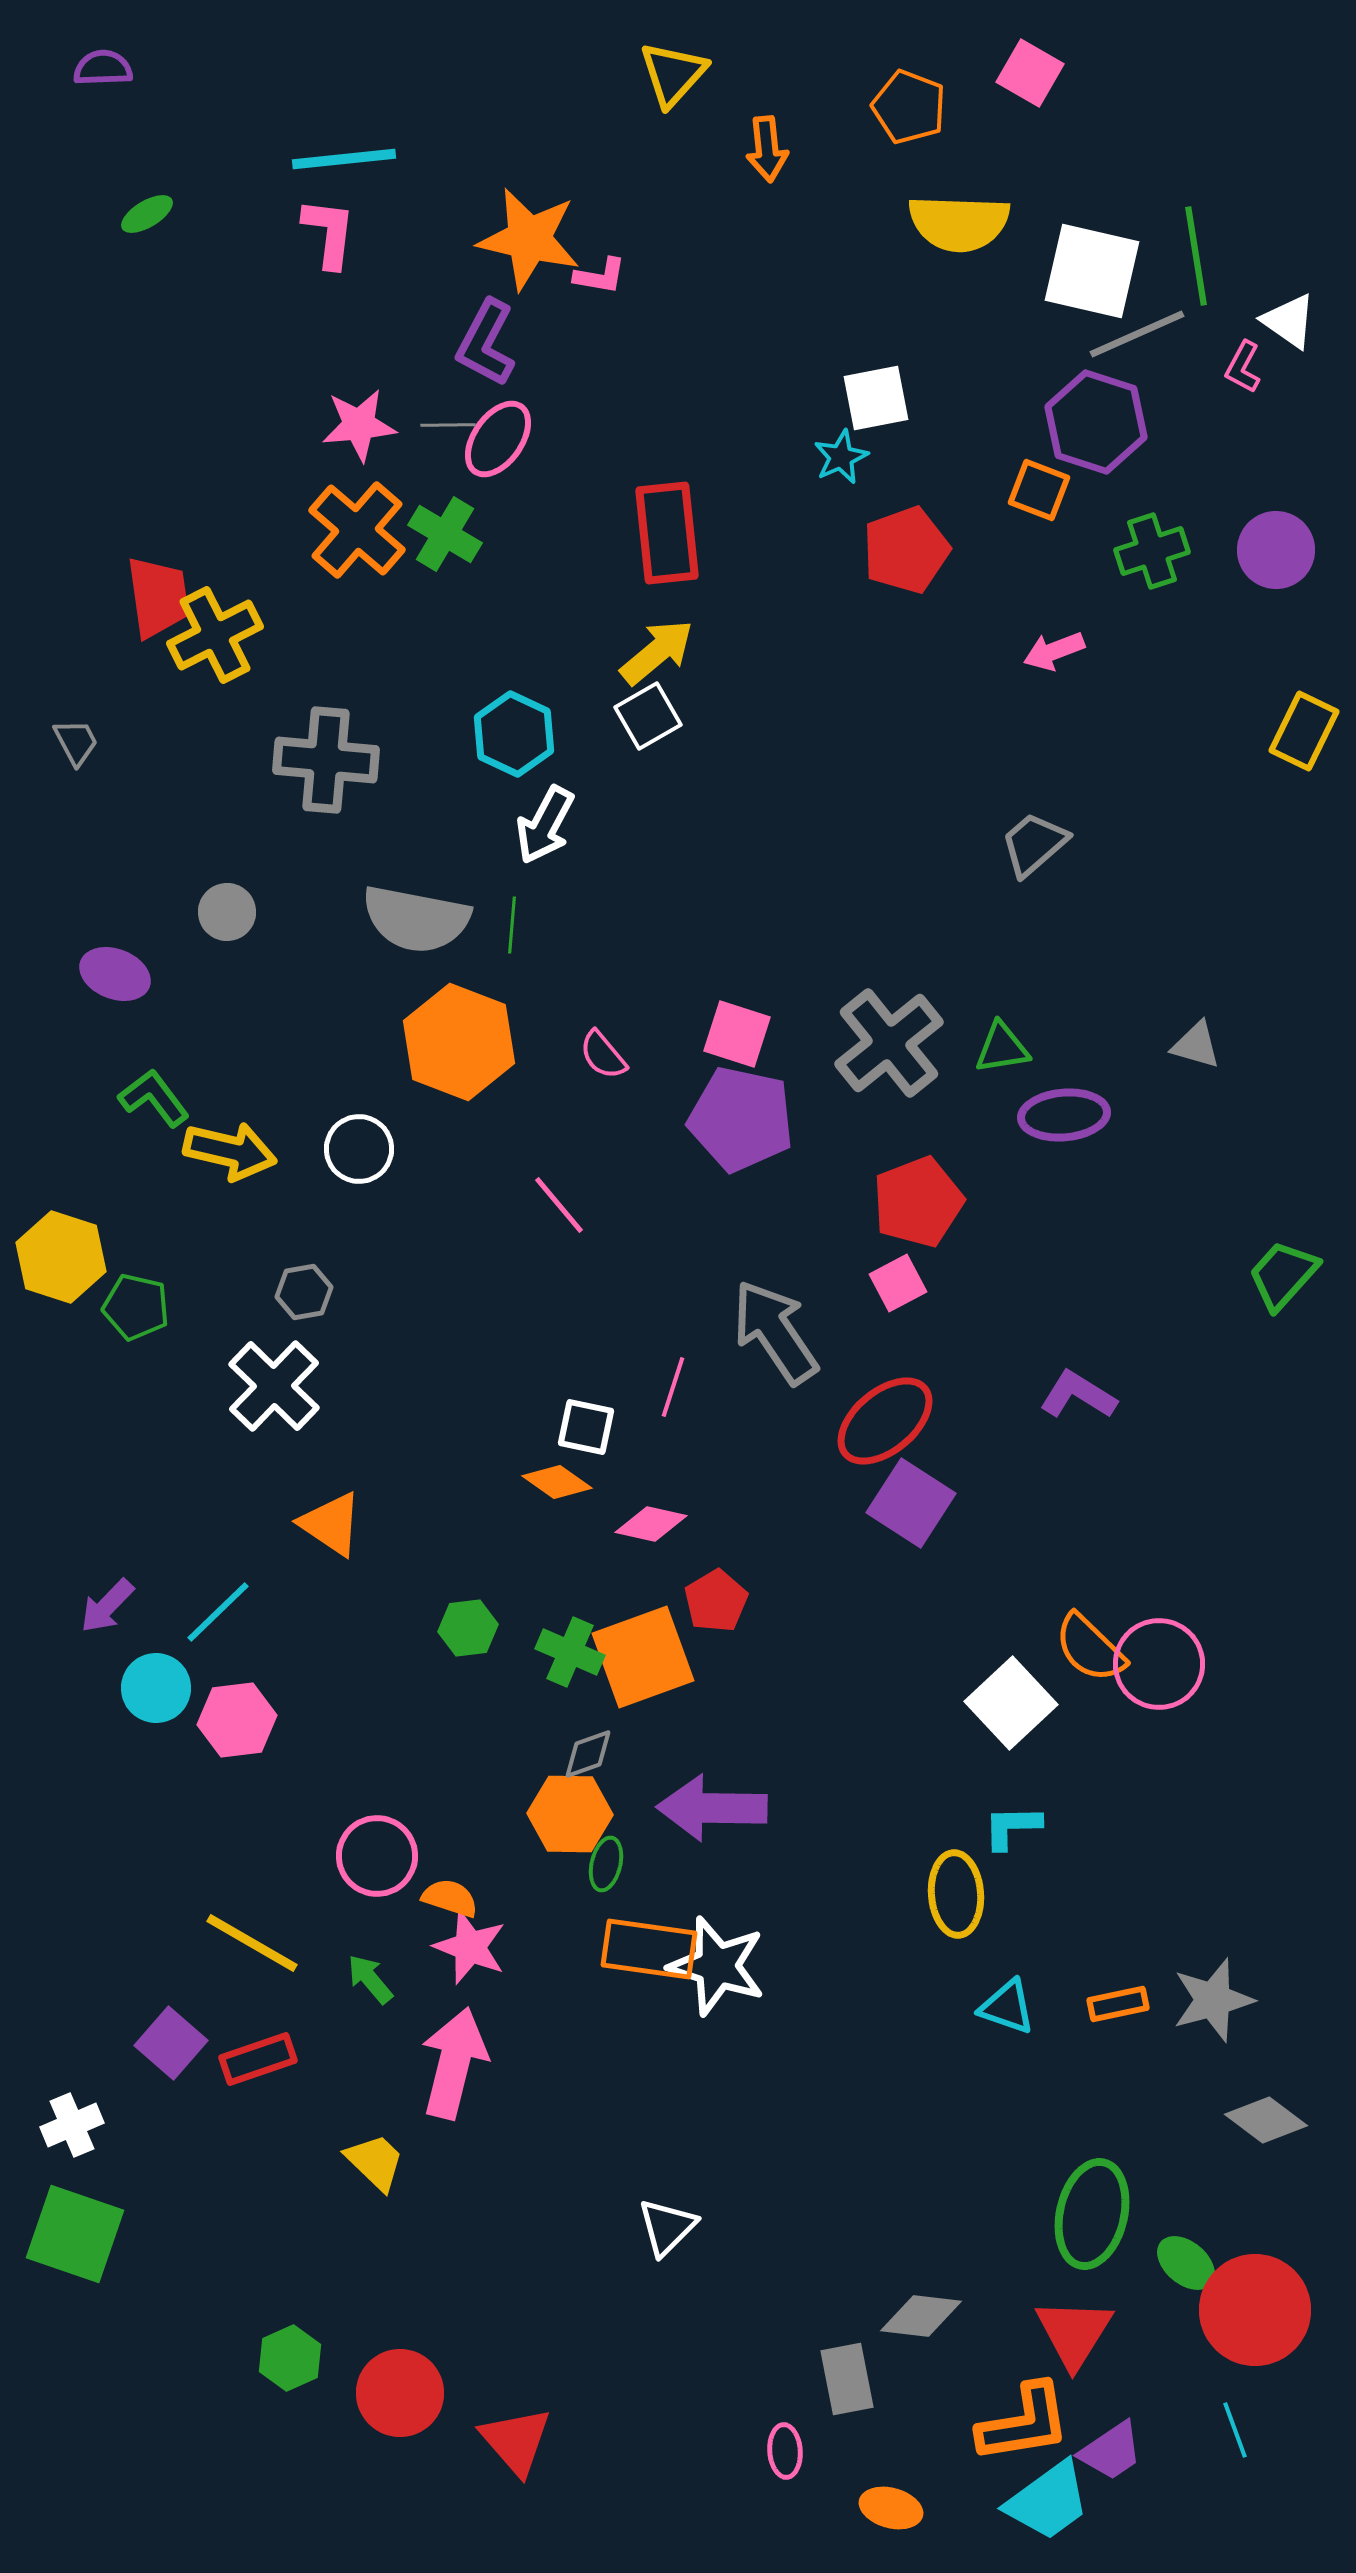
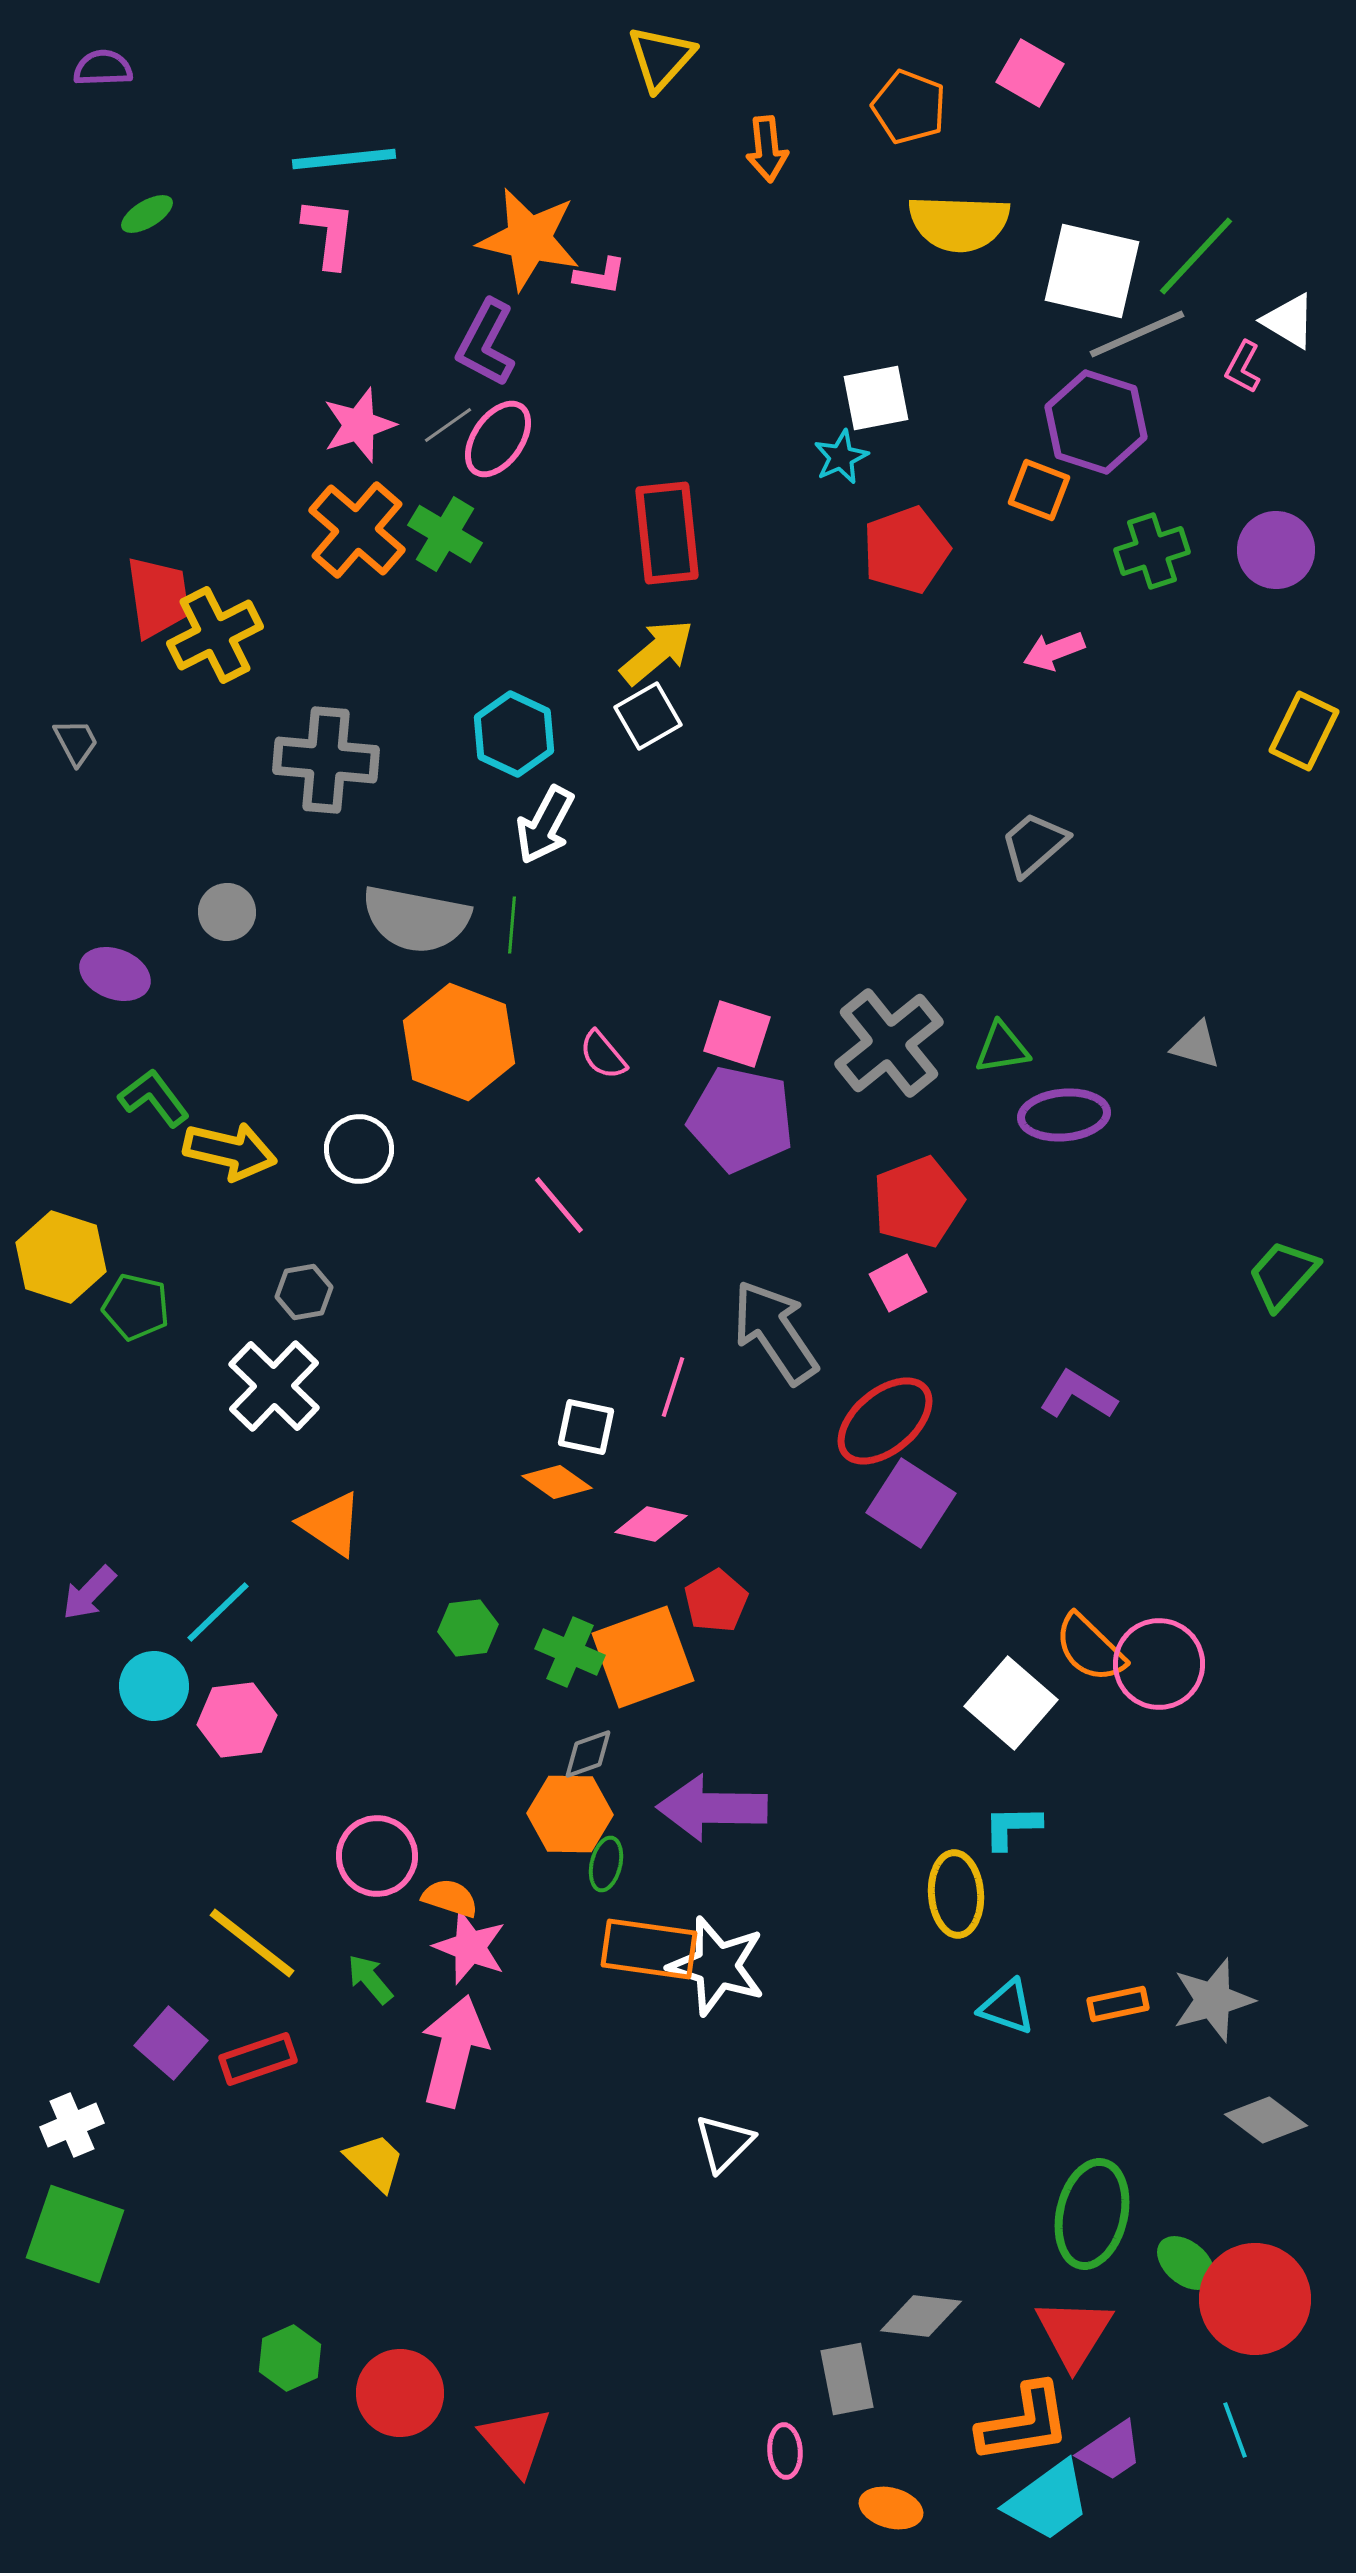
yellow triangle at (673, 74): moved 12 px left, 16 px up
green line at (1196, 256): rotated 52 degrees clockwise
white triangle at (1289, 321): rotated 4 degrees counterclockwise
pink star at (359, 425): rotated 12 degrees counterclockwise
gray line at (448, 425): rotated 34 degrees counterclockwise
purple arrow at (107, 1606): moved 18 px left, 13 px up
cyan circle at (156, 1688): moved 2 px left, 2 px up
white square at (1011, 1703): rotated 6 degrees counterclockwise
yellow line at (252, 1943): rotated 8 degrees clockwise
pink arrow at (454, 2063): moved 12 px up
white triangle at (667, 2227): moved 57 px right, 84 px up
red circle at (1255, 2310): moved 11 px up
